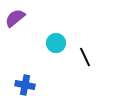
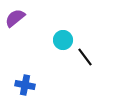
cyan circle: moved 7 px right, 3 px up
black line: rotated 12 degrees counterclockwise
